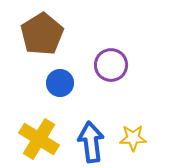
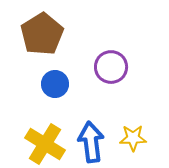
purple circle: moved 2 px down
blue circle: moved 5 px left, 1 px down
yellow cross: moved 6 px right, 5 px down
